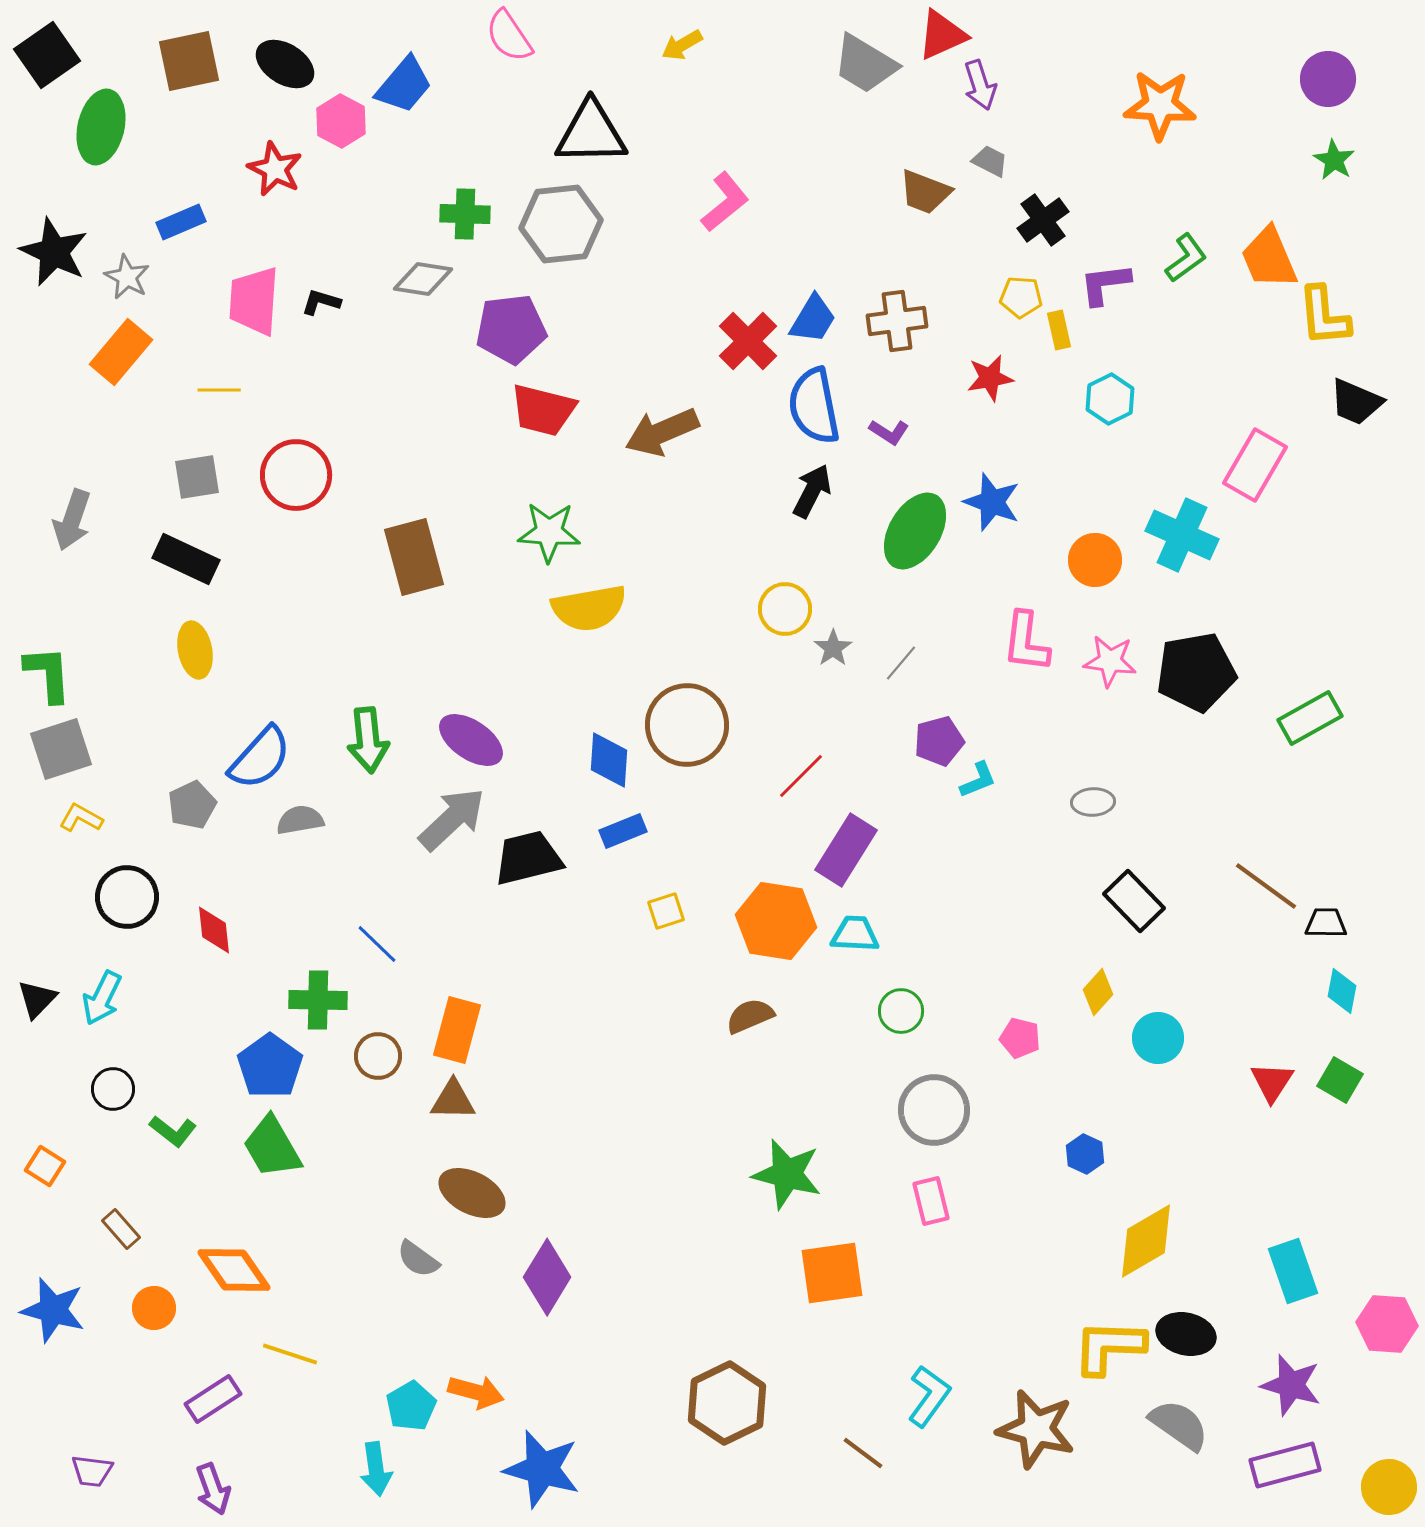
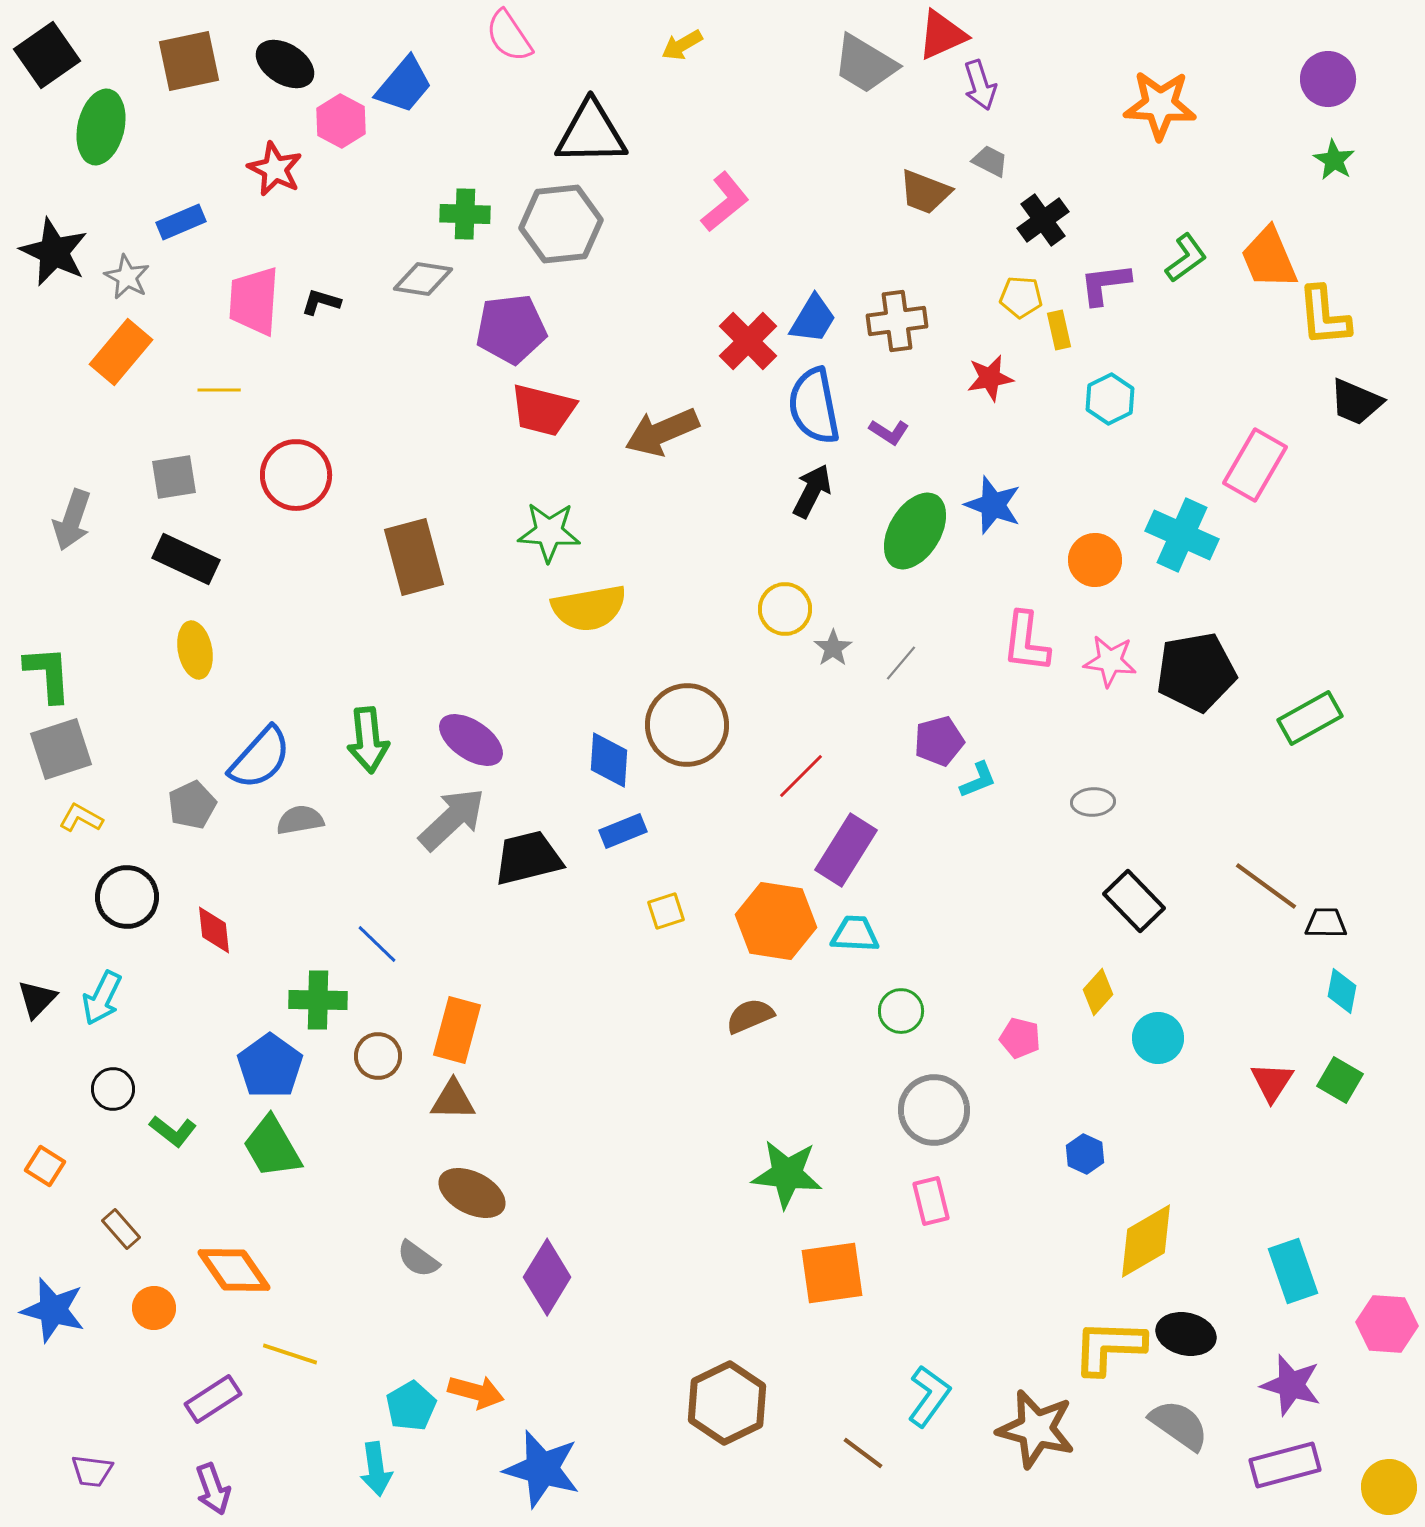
gray square at (197, 477): moved 23 px left
blue star at (992, 502): moved 1 px right, 3 px down
green star at (787, 1174): rotated 8 degrees counterclockwise
